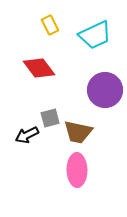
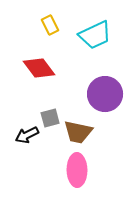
purple circle: moved 4 px down
